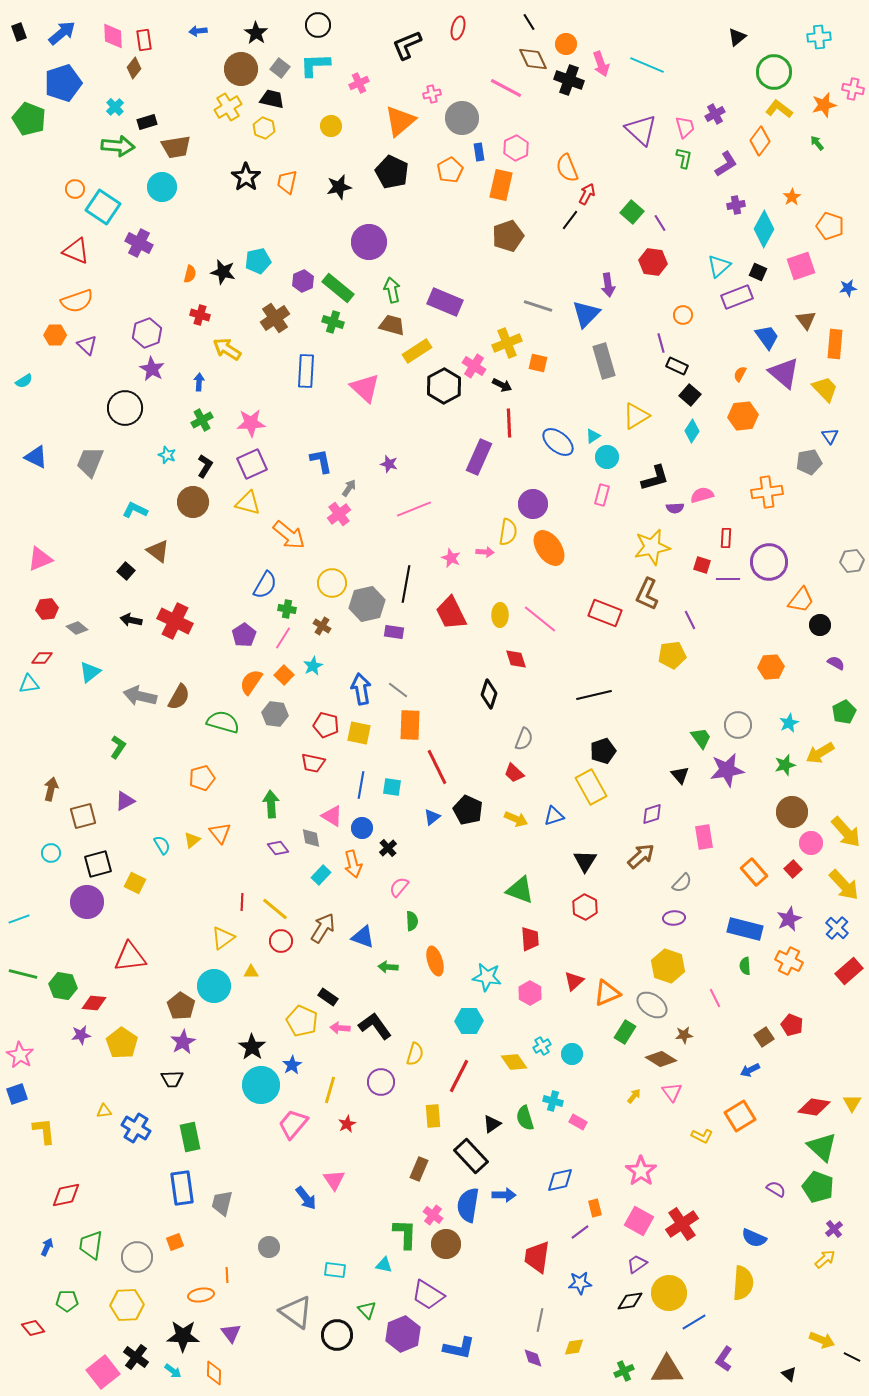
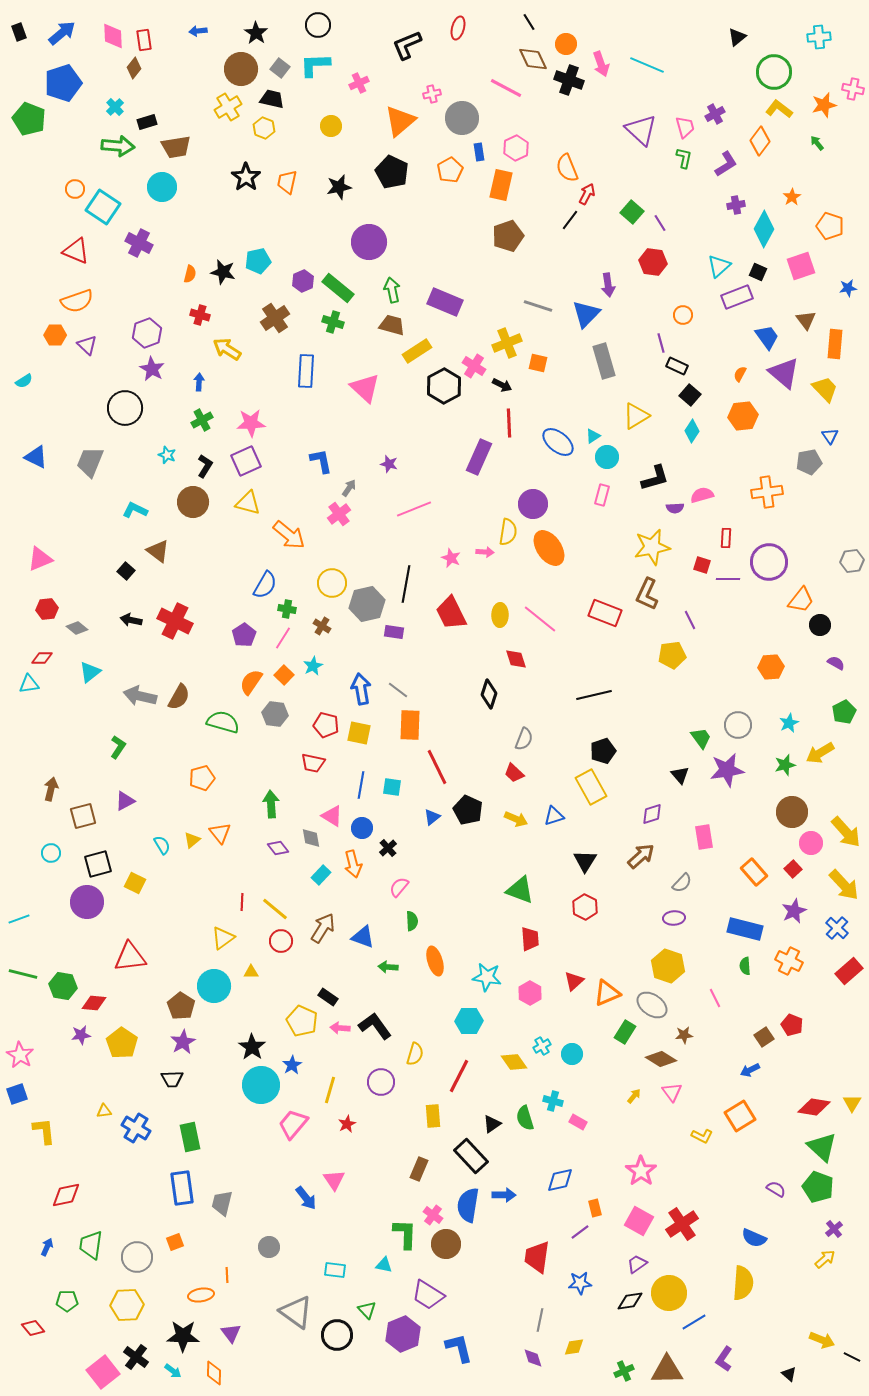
purple square at (252, 464): moved 6 px left, 3 px up
purple star at (789, 919): moved 5 px right, 8 px up
blue L-shape at (459, 1348): rotated 116 degrees counterclockwise
